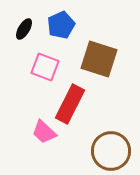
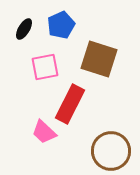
pink square: rotated 32 degrees counterclockwise
